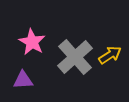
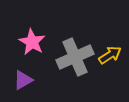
gray cross: rotated 18 degrees clockwise
purple triangle: rotated 25 degrees counterclockwise
